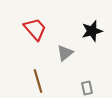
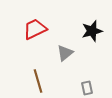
red trapezoid: rotated 75 degrees counterclockwise
